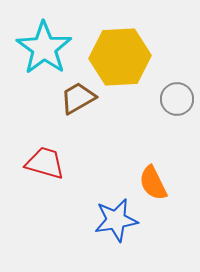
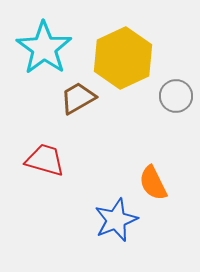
yellow hexagon: moved 3 px right, 1 px down; rotated 22 degrees counterclockwise
gray circle: moved 1 px left, 3 px up
red trapezoid: moved 3 px up
blue star: rotated 12 degrees counterclockwise
